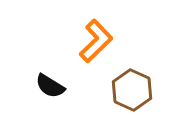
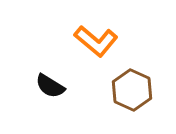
orange L-shape: rotated 84 degrees clockwise
